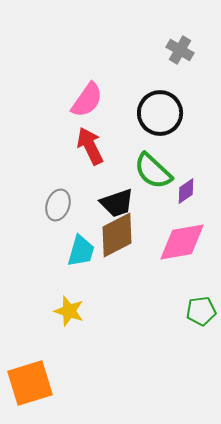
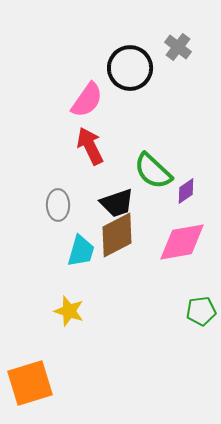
gray cross: moved 2 px left, 3 px up; rotated 8 degrees clockwise
black circle: moved 30 px left, 45 px up
gray ellipse: rotated 20 degrees counterclockwise
